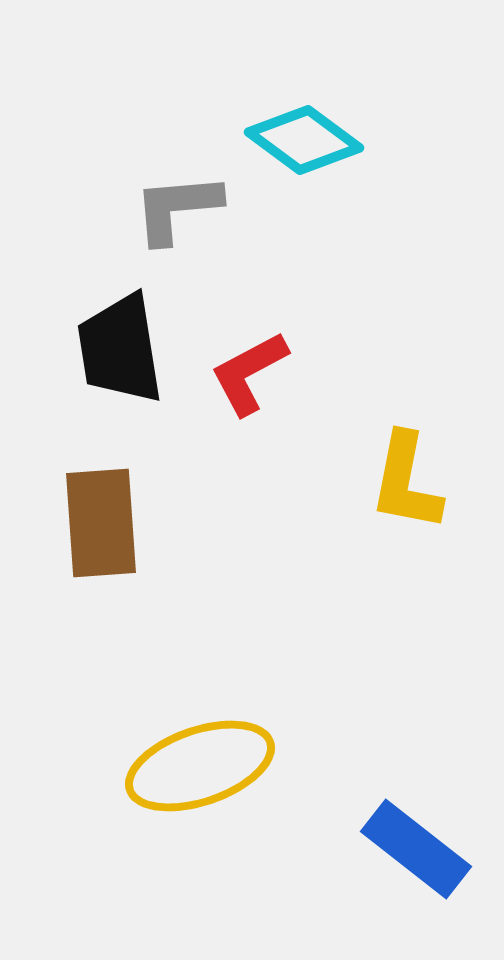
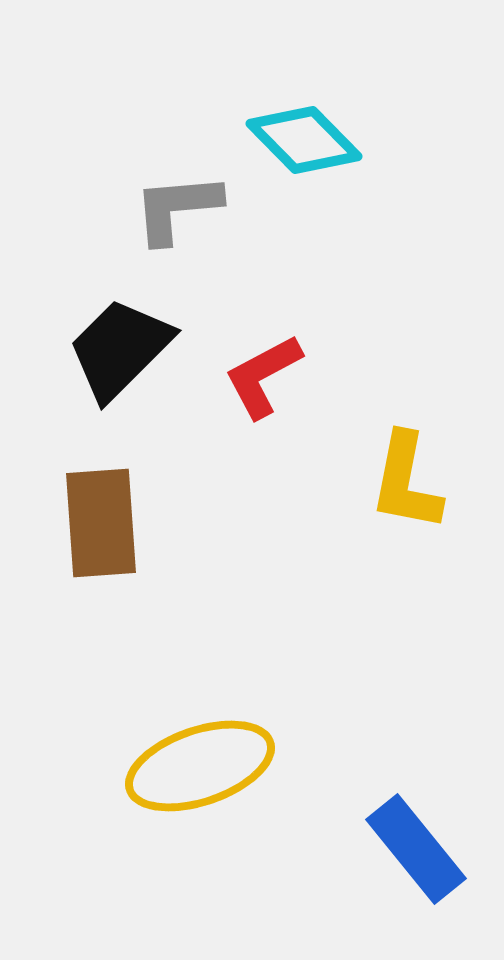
cyan diamond: rotated 9 degrees clockwise
black trapezoid: rotated 54 degrees clockwise
red L-shape: moved 14 px right, 3 px down
blue rectangle: rotated 13 degrees clockwise
